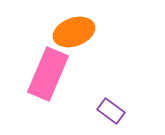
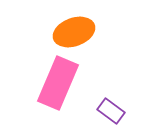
pink rectangle: moved 10 px right, 9 px down
